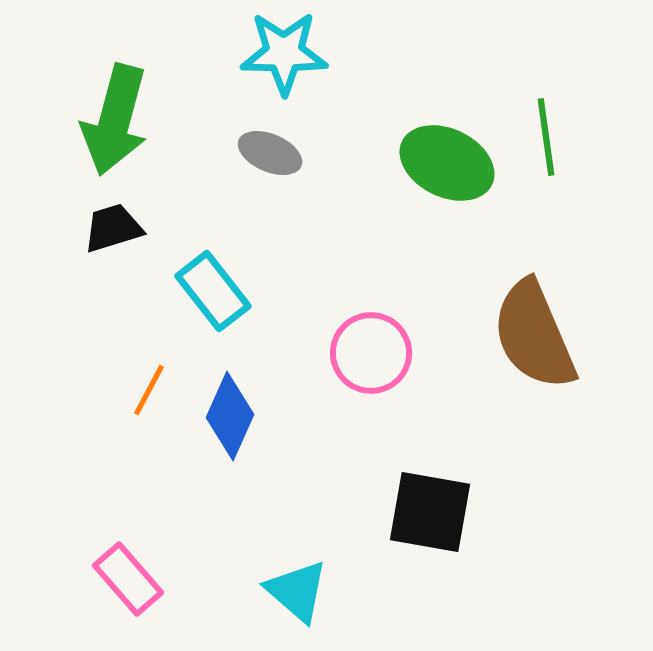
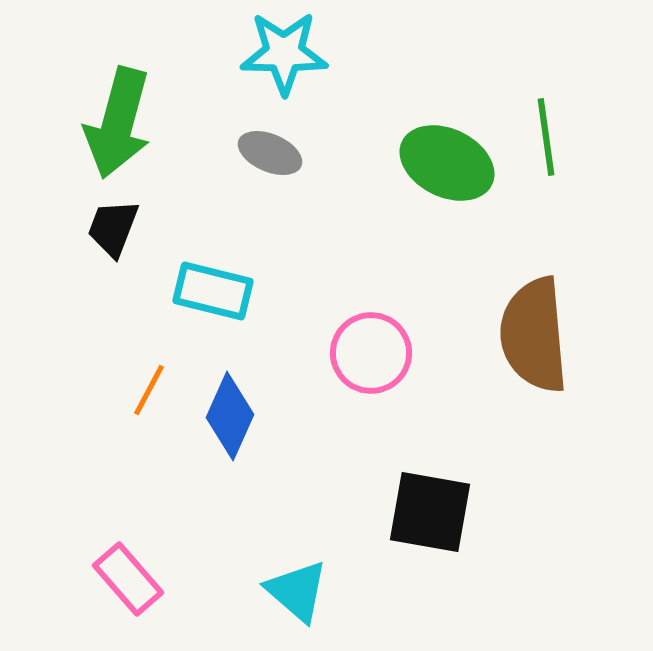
green arrow: moved 3 px right, 3 px down
black trapezoid: rotated 52 degrees counterclockwise
cyan rectangle: rotated 38 degrees counterclockwise
brown semicircle: rotated 18 degrees clockwise
